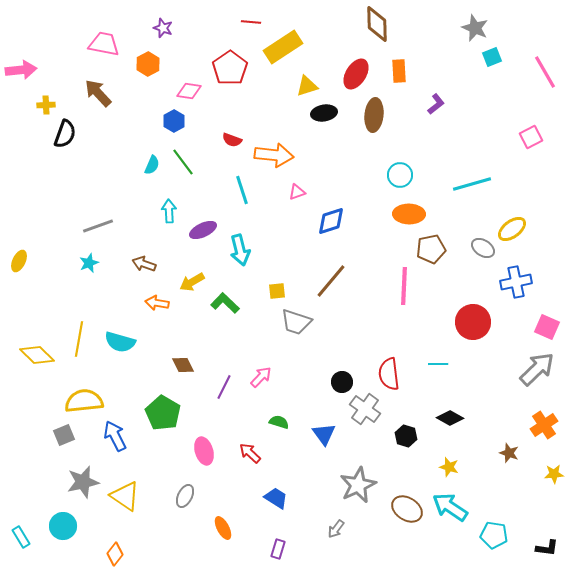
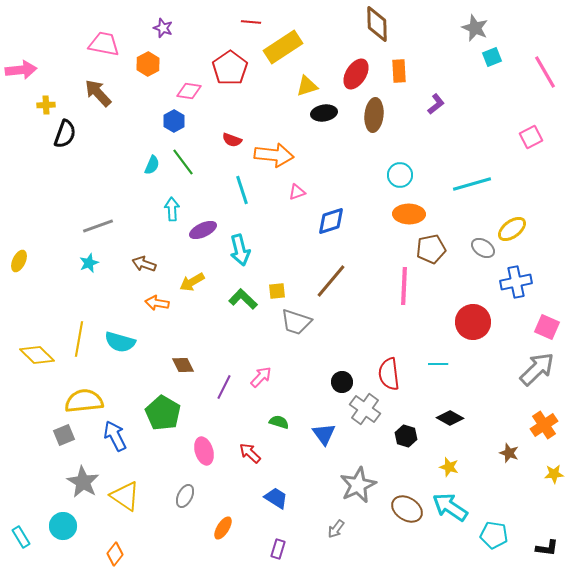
cyan arrow at (169, 211): moved 3 px right, 2 px up
green L-shape at (225, 303): moved 18 px right, 4 px up
gray star at (83, 482): rotated 28 degrees counterclockwise
orange ellipse at (223, 528): rotated 60 degrees clockwise
